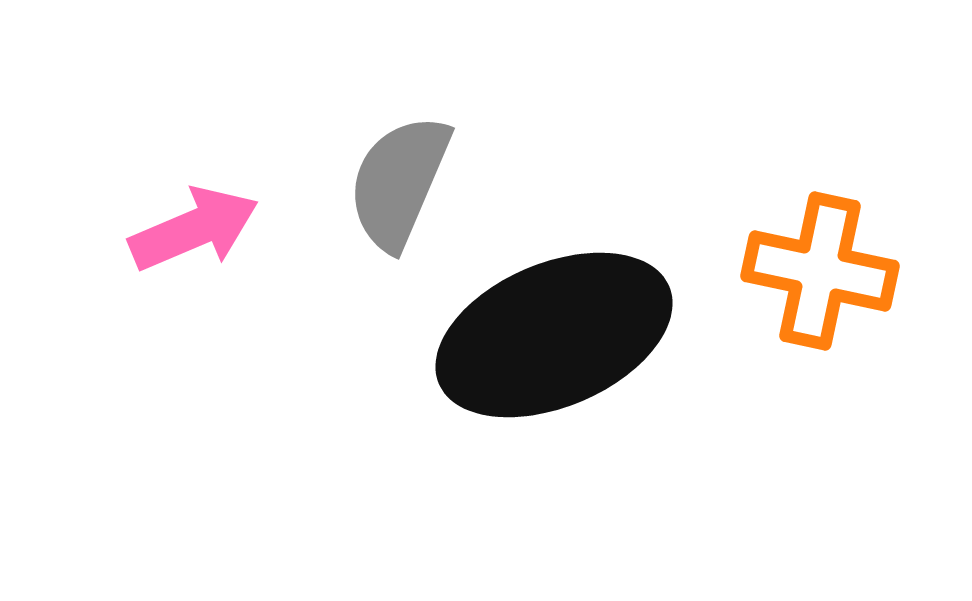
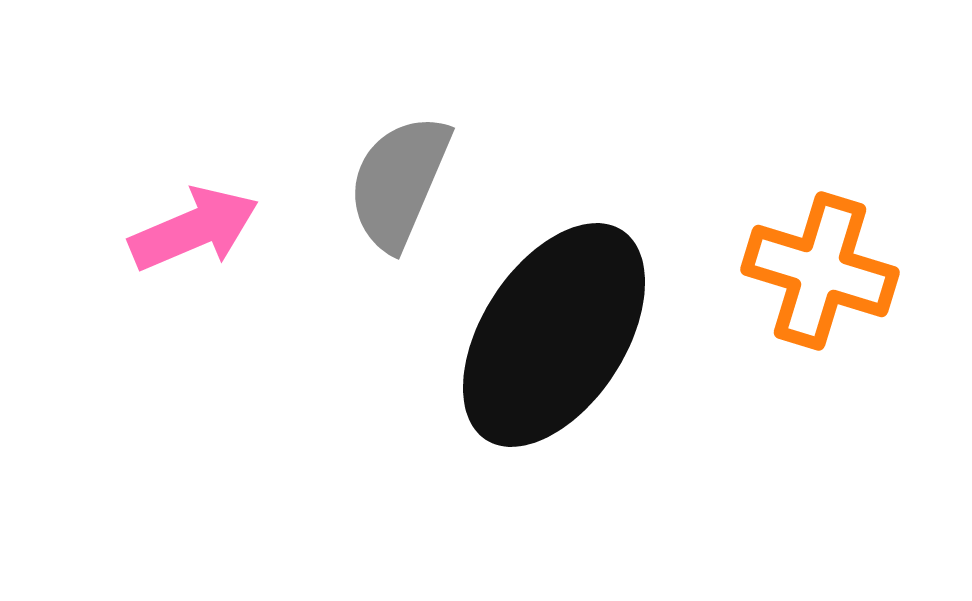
orange cross: rotated 5 degrees clockwise
black ellipse: rotated 34 degrees counterclockwise
